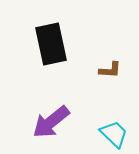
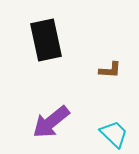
black rectangle: moved 5 px left, 4 px up
